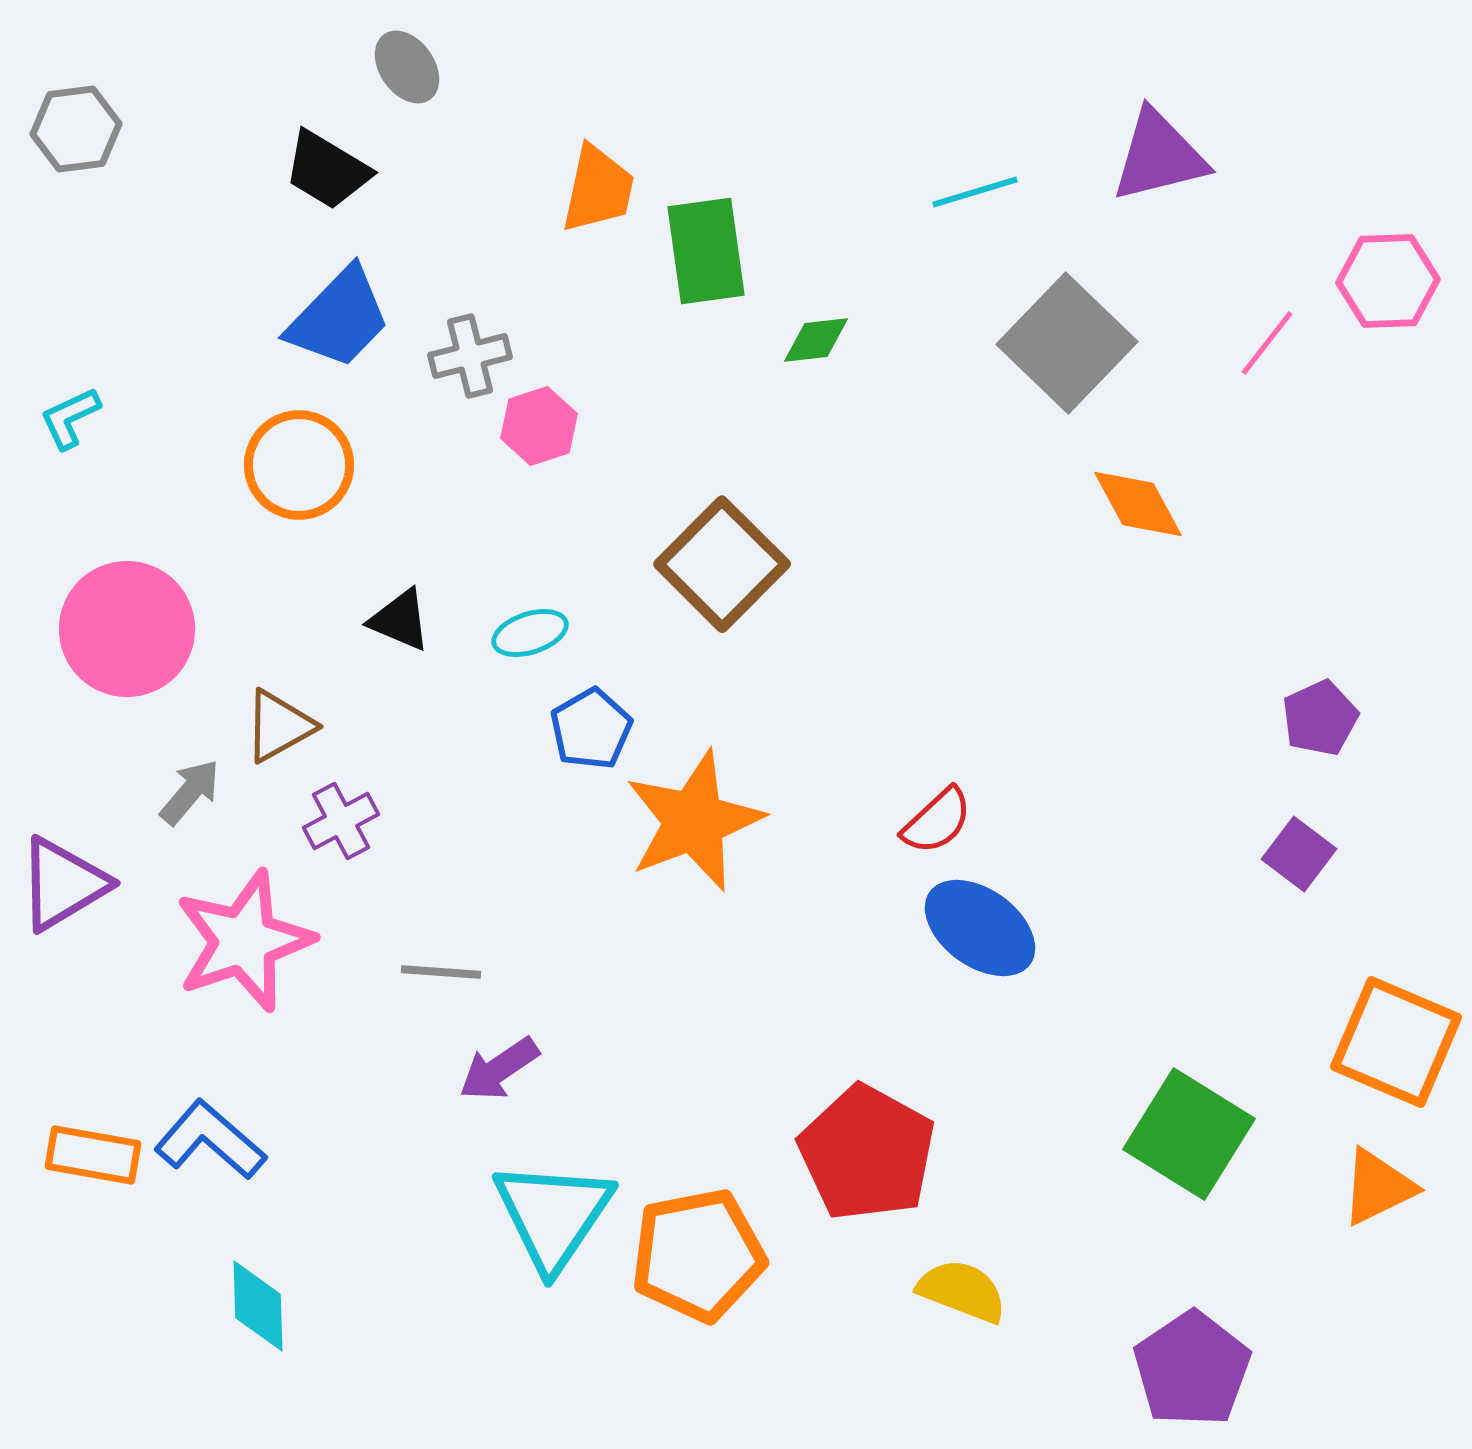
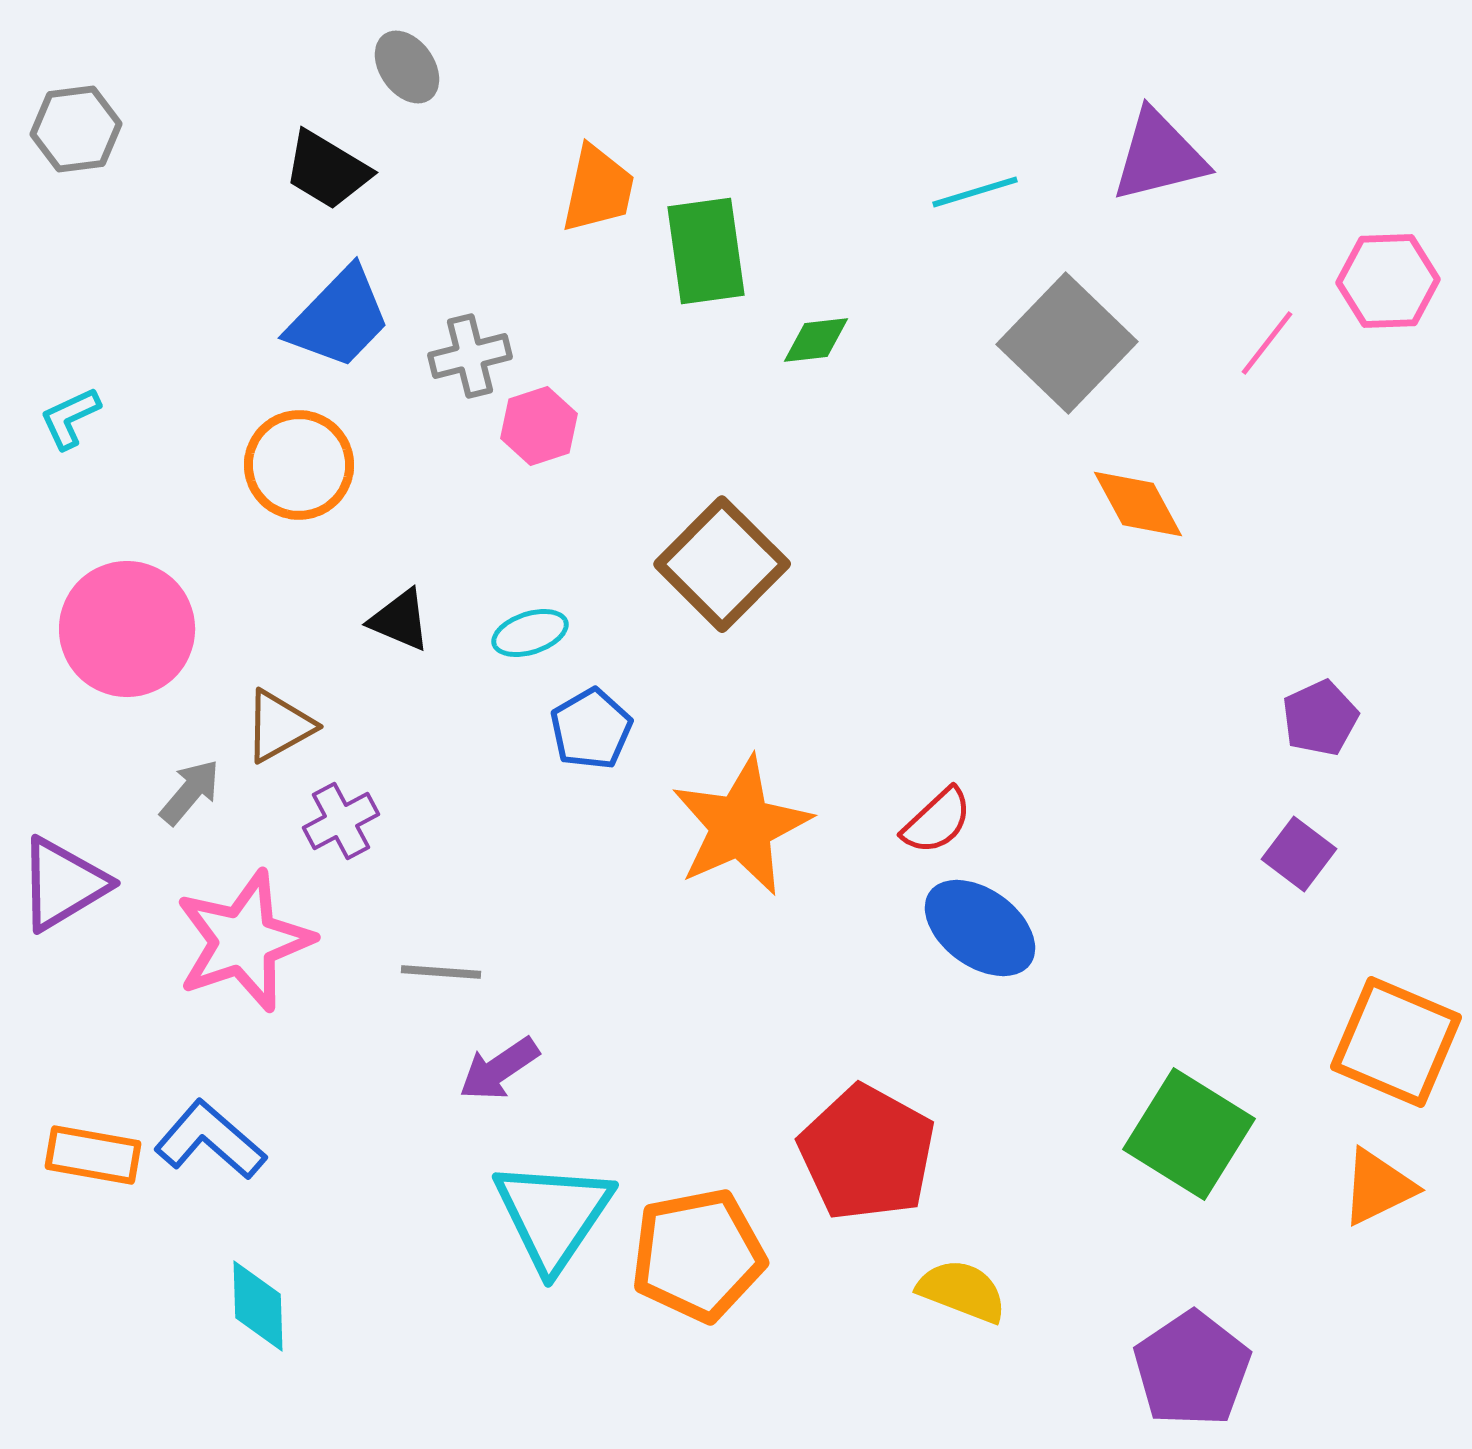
orange star at (694, 821): moved 47 px right, 5 px down; rotated 3 degrees counterclockwise
